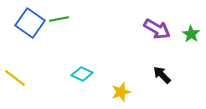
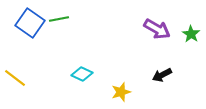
black arrow: rotated 72 degrees counterclockwise
